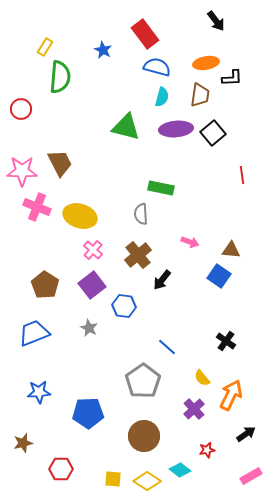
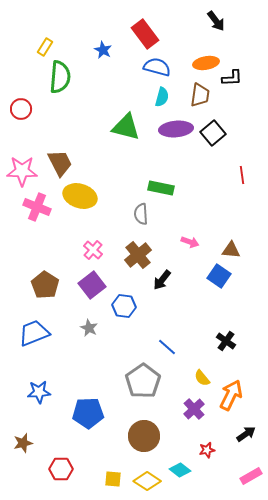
yellow ellipse at (80, 216): moved 20 px up
